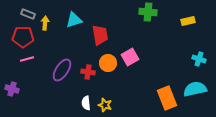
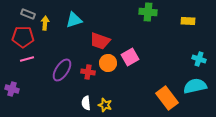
yellow rectangle: rotated 16 degrees clockwise
red trapezoid: moved 6 px down; rotated 120 degrees clockwise
cyan semicircle: moved 3 px up
orange rectangle: rotated 15 degrees counterclockwise
